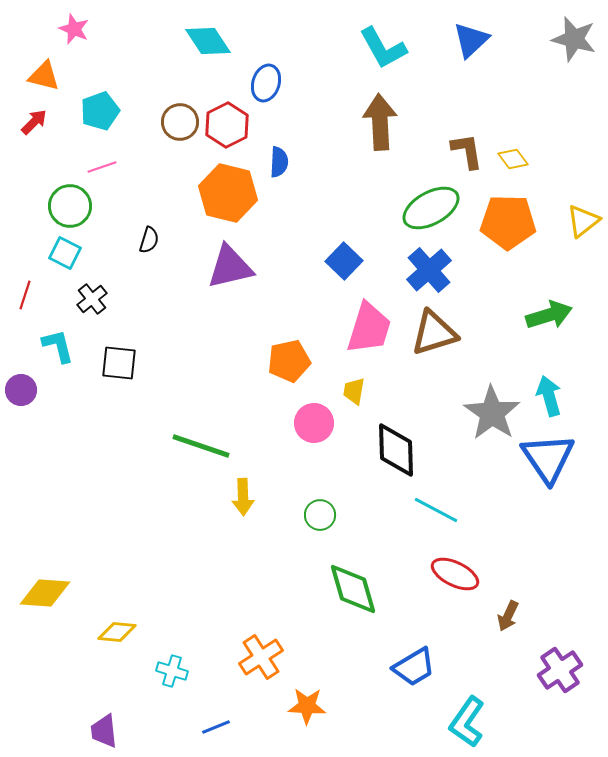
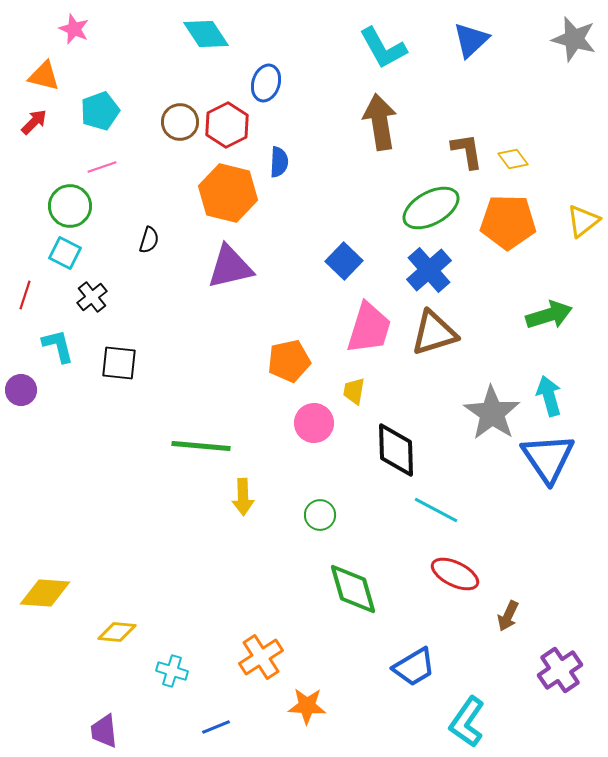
cyan diamond at (208, 41): moved 2 px left, 7 px up
brown arrow at (380, 122): rotated 6 degrees counterclockwise
black cross at (92, 299): moved 2 px up
green line at (201, 446): rotated 14 degrees counterclockwise
